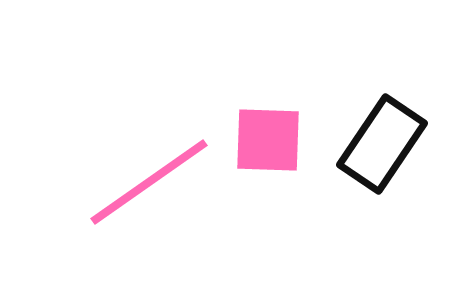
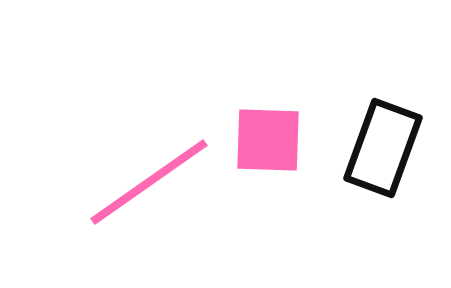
black rectangle: moved 1 px right, 4 px down; rotated 14 degrees counterclockwise
